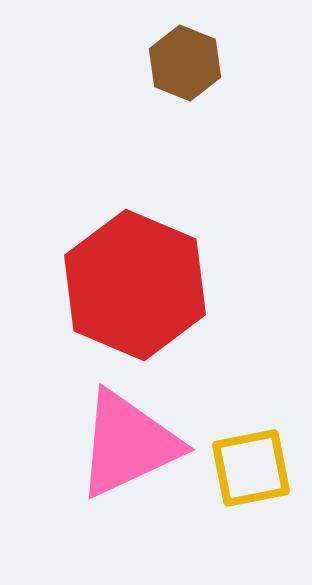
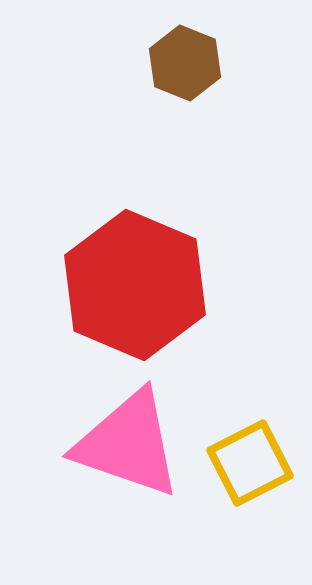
pink triangle: rotated 44 degrees clockwise
yellow square: moved 1 px left, 5 px up; rotated 16 degrees counterclockwise
